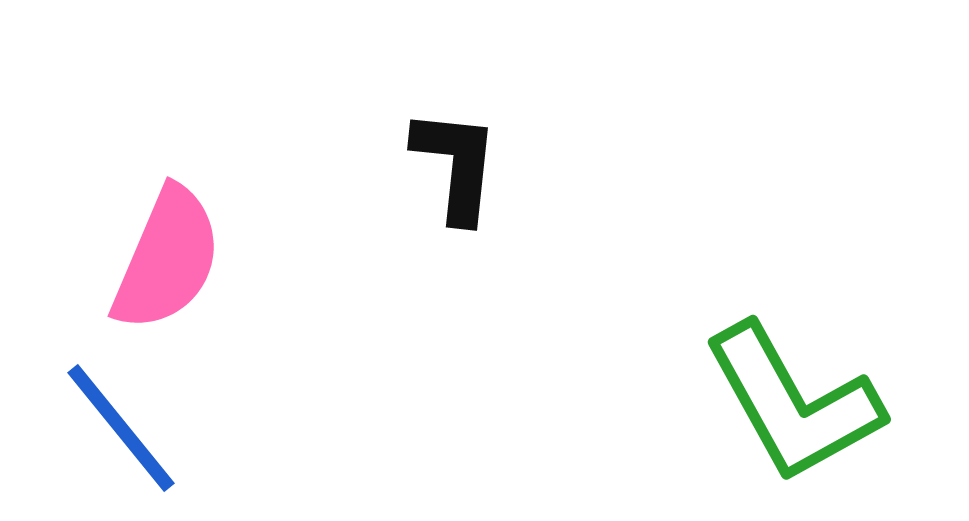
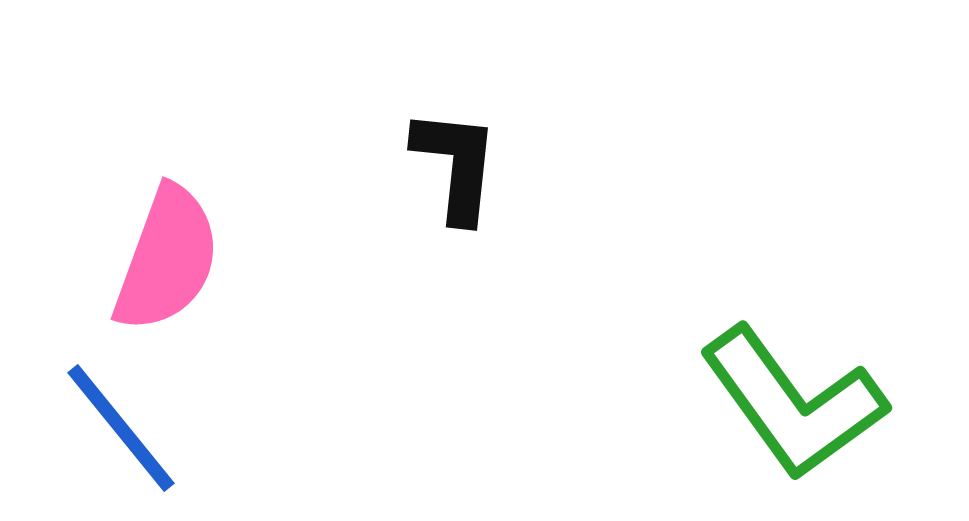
pink semicircle: rotated 3 degrees counterclockwise
green L-shape: rotated 7 degrees counterclockwise
